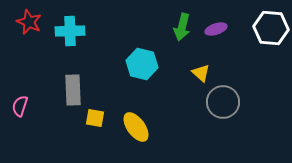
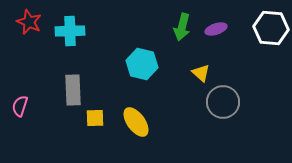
yellow square: rotated 12 degrees counterclockwise
yellow ellipse: moved 5 px up
